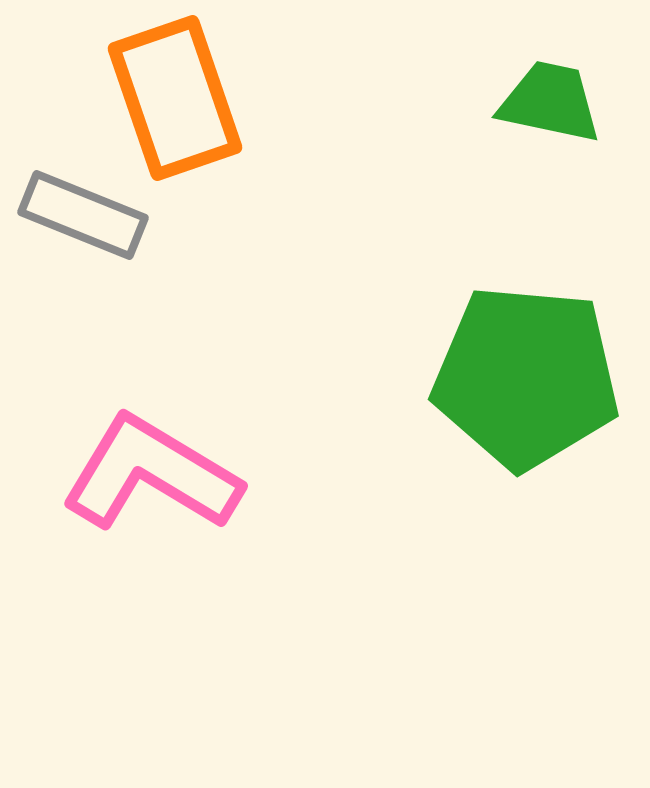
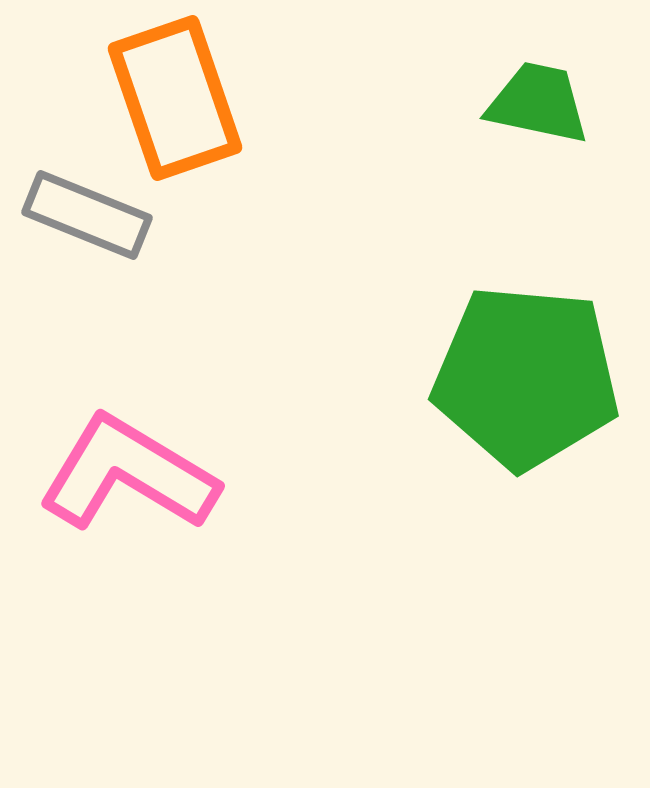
green trapezoid: moved 12 px left, 1 px down
gray rectangle: moved 4 px right
pink L-shape: moved 23 px left
